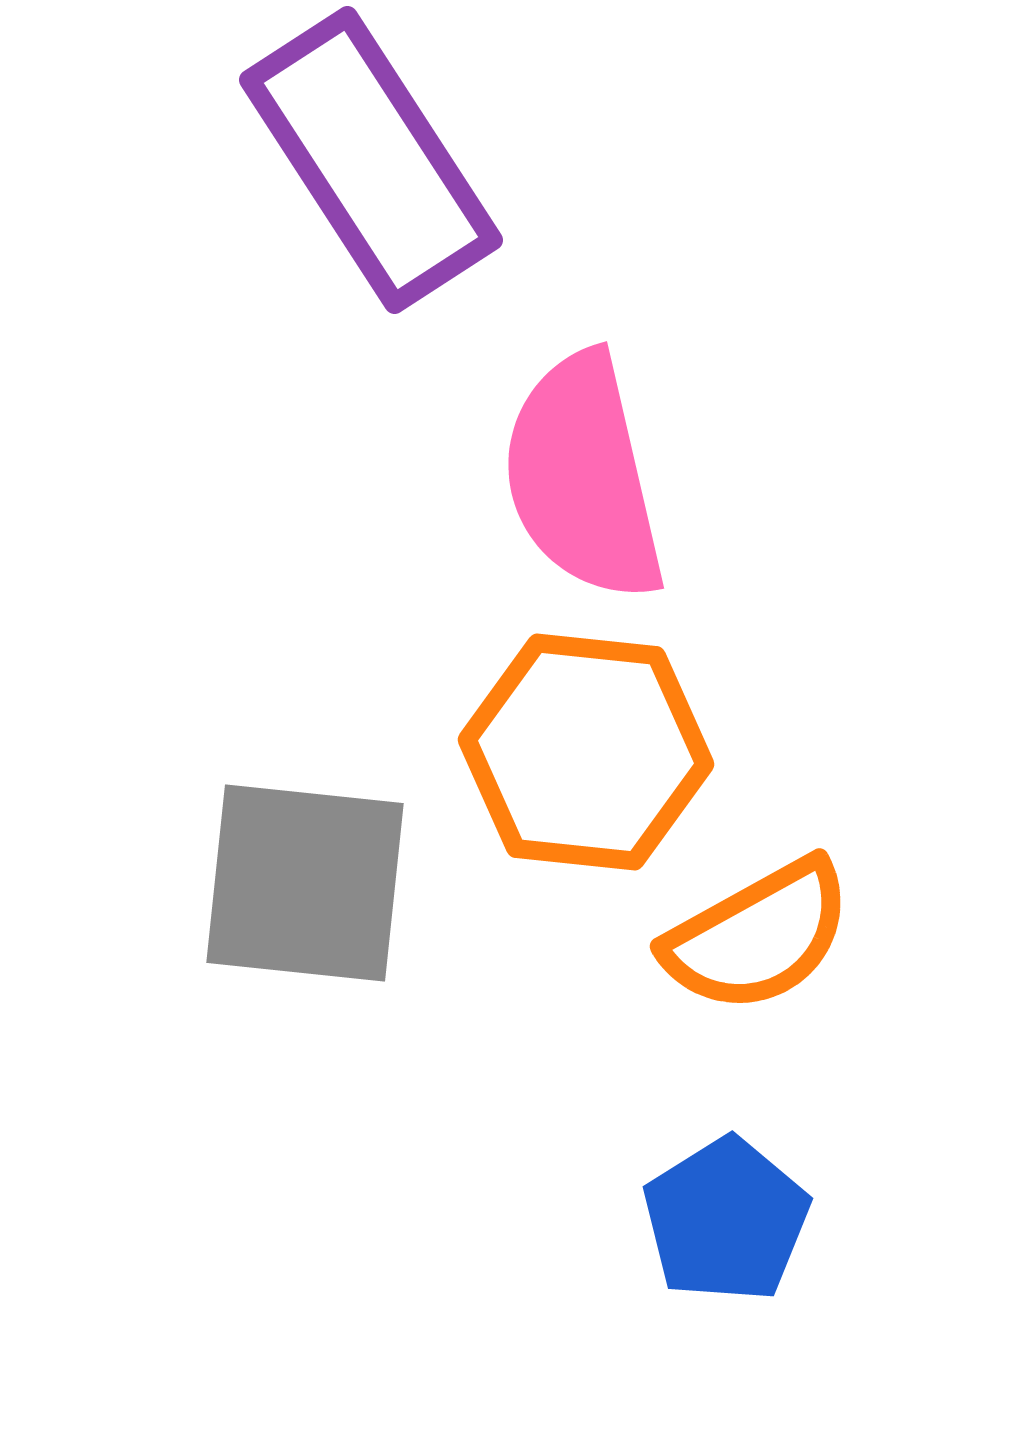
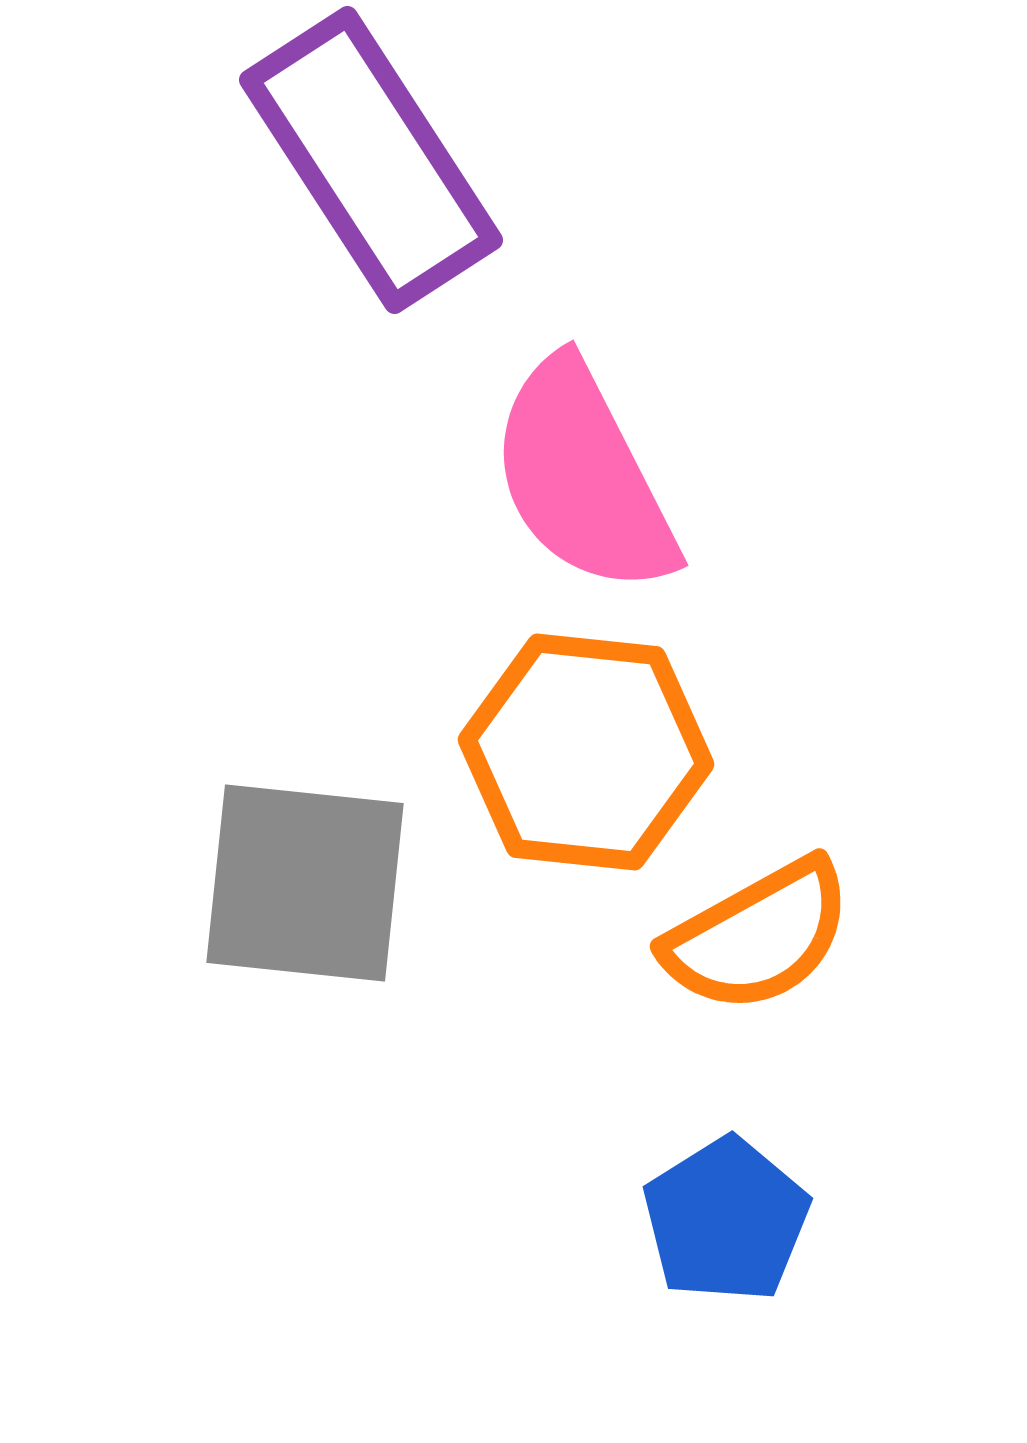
pink semicircle: rotated 14 degrees counterclockwise
